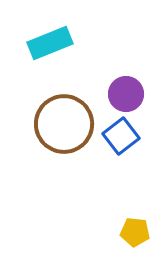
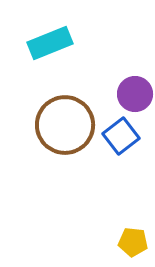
purple circle: moved 9 px right
brown circle: moved 1 px right, 1 px down
yellow pentagon: moved 2 px left, 10 px down
